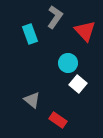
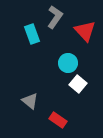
cyan rectangle: moved 2 px right
gray triangle: moved 2 px left, 1 px down
